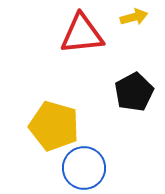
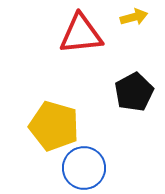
red triangle: moved 1 px left
